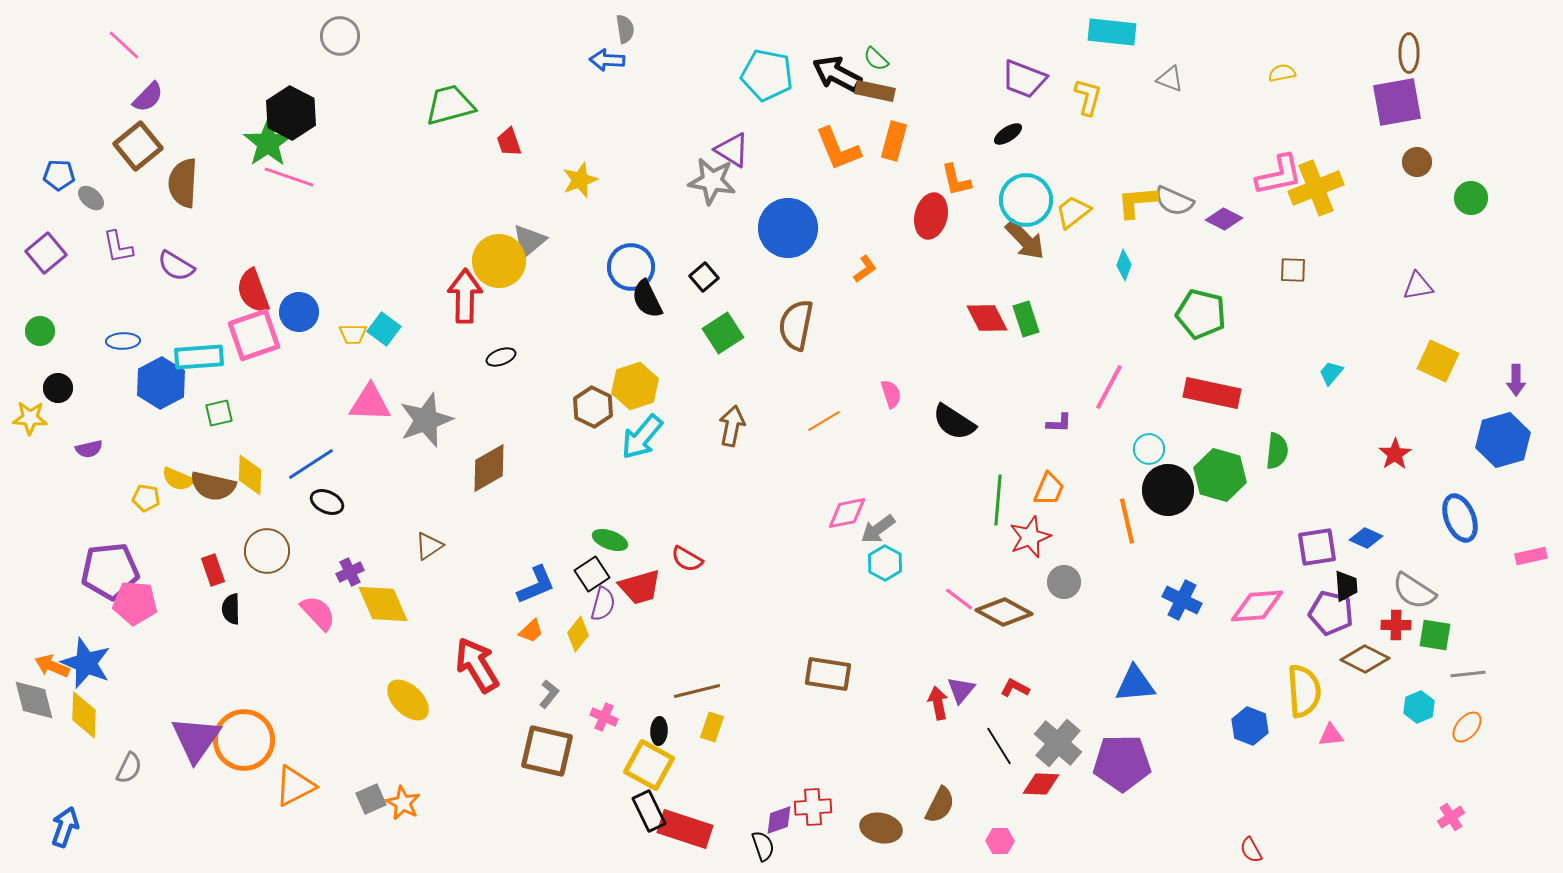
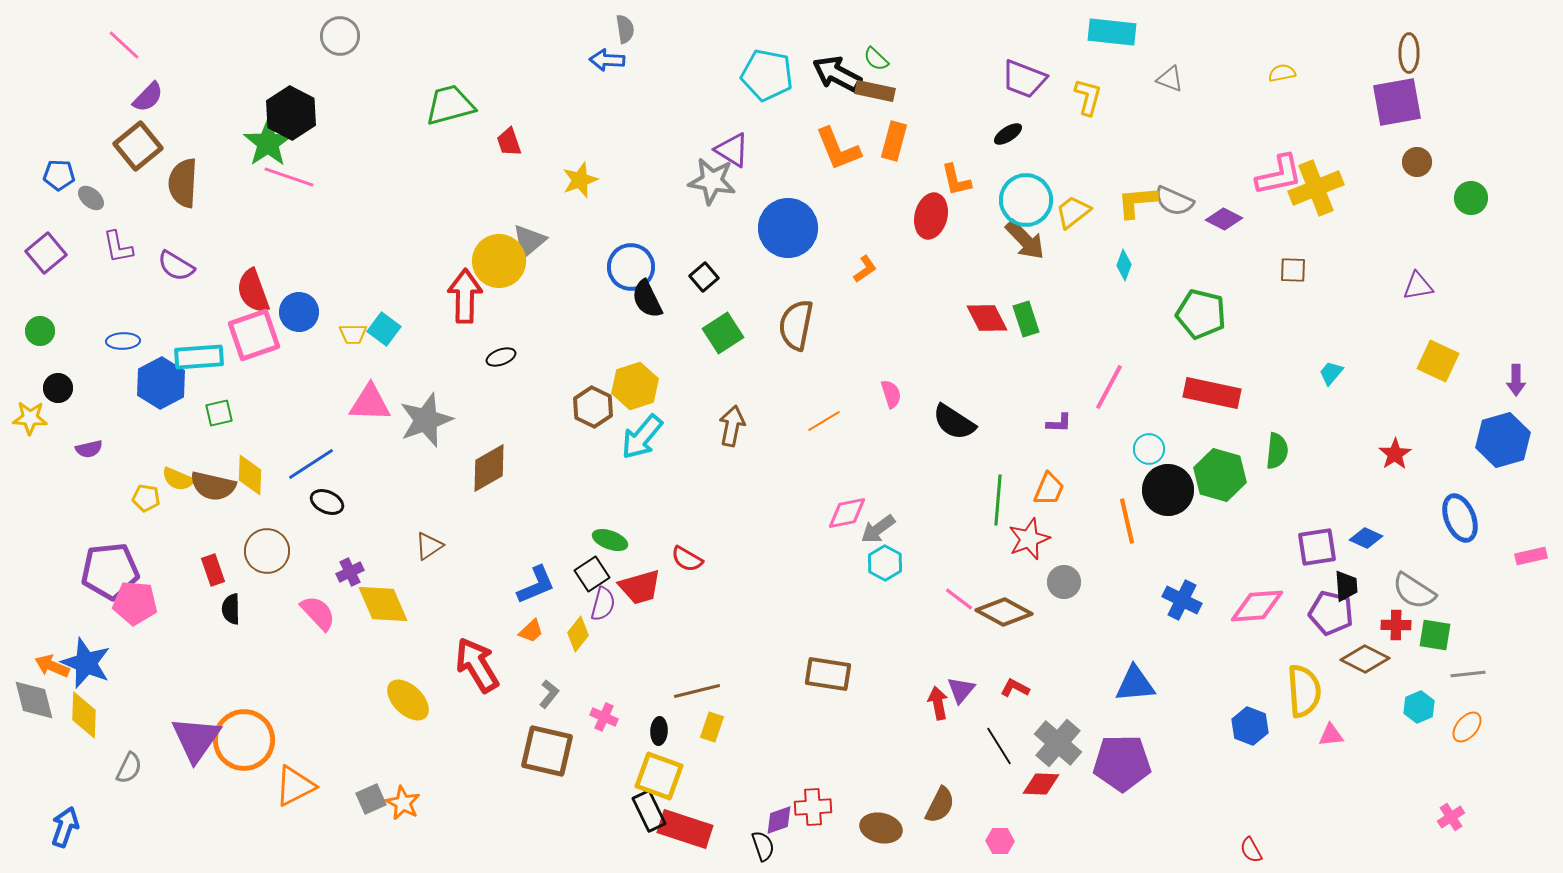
red star at (1030, 537): moved 1 px left, 2 px down
yellow square at (649, 765): moved 10 px right, 11 px down; rotated 9 degrees counterclockwise
